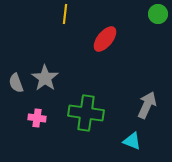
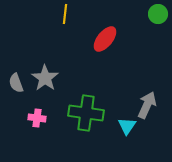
cyan triangle: moved 5 px left, 15 px up; rotated 42 degrees clockwise
